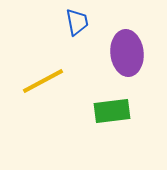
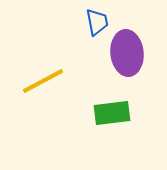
blue trapezoid: moved 20 px right
green rectangle: moved 2 px down
